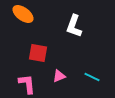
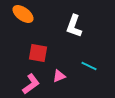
cyan line: moved 3 px left, 11 px up
pink L-shape: moved 4 px right; rotated 60 degrees clockwise
